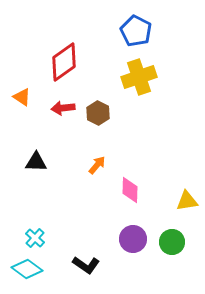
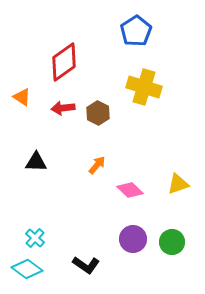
blue pentagon: rotated 12 degrees clockwise
yellow cross: moved 5 px right, 10 px down; rotated 36 degrees clockwise
pink diamond: rotated 48 degrees counterclockwise
yellow triangle: moved 9 px left, 17 px up; rotated 10 degrees counterclockwise
